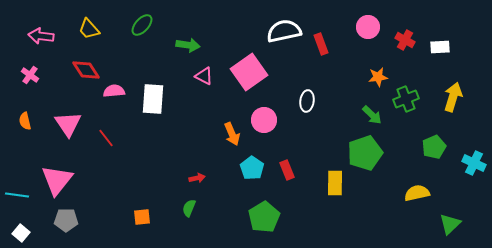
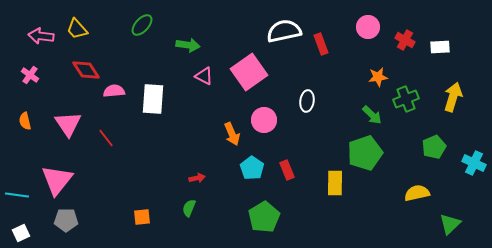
yellow trapezoid at (89, 29): moved 12 px left
white square at (21, 233): rotated 24 degrees clockwise
